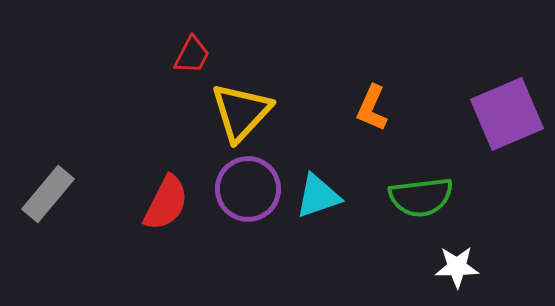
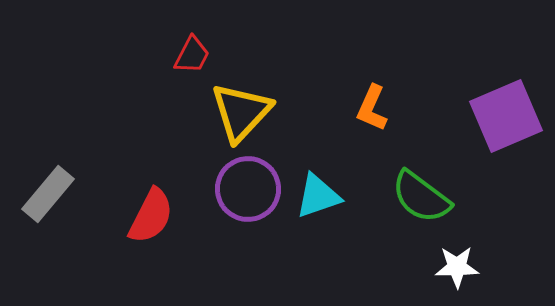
purple square: moved 1 px left, 2 px down
green semicircle: rotated 44 degrees clockwise
red semicircle: moved 15 px left, 13 px down
